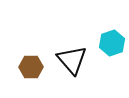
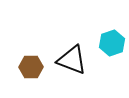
black triangle: rotated 28 degrees counterclockwise
